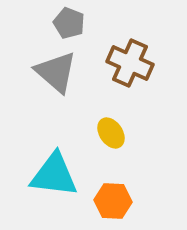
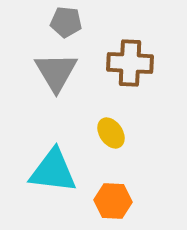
gray pentagon: moved 3 px left, 1 px up; rotated 16 degrees counterclockwise
brown cross: rotated 21 degrees counterclockwise
gray triangle: rotated 18 degrees clockwise
cyan triangle: moved 1 px left, 4 px up
